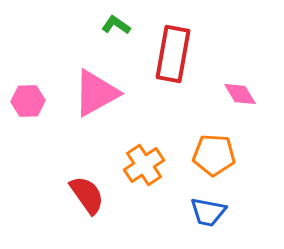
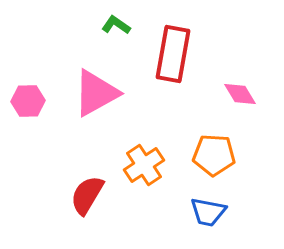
red semicircle: rotated 114 degrees counterclockwise
